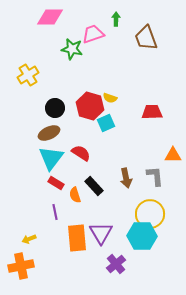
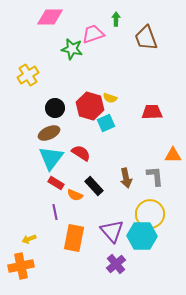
orange semicircle: rotated 49 degrees counterclockwise
purple triangle: moved 11 px right, 2 px up; rotated 10 degrees counterclockwise
orange rectangle: moved 3 px left; rotated 16 degrees clockwise
